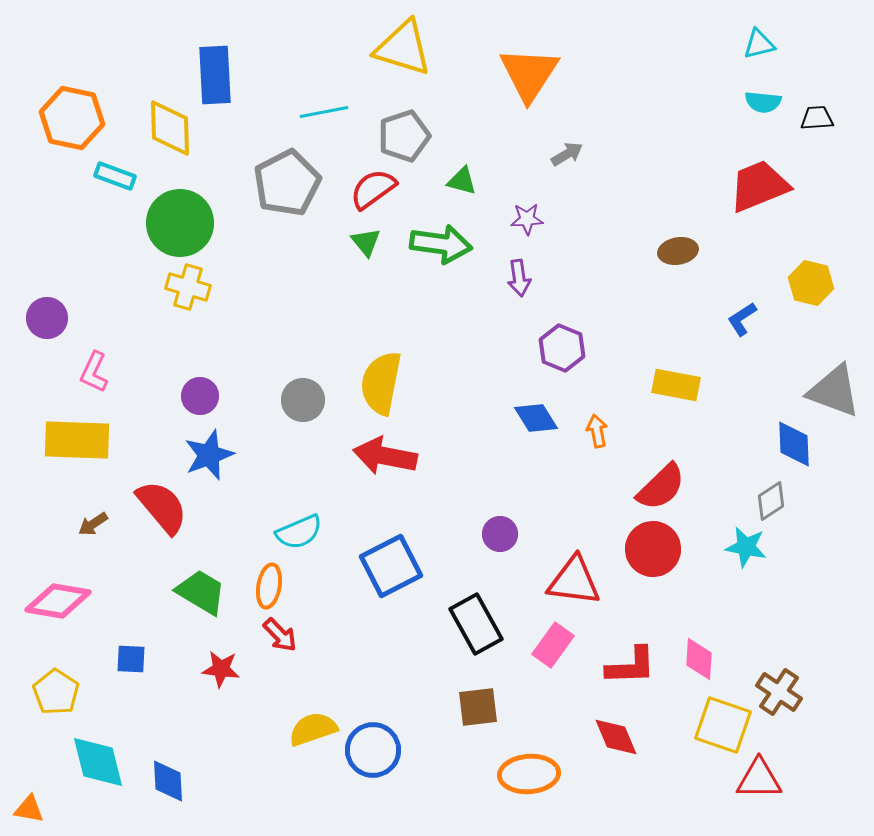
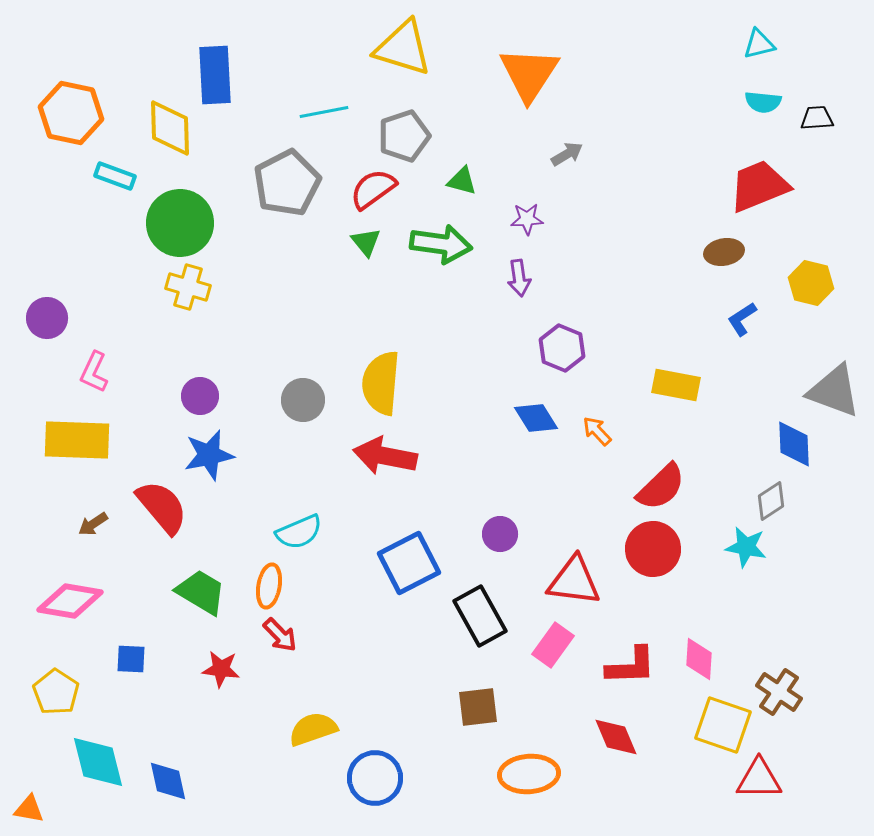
orange hexagon at (72, 118): moved 1 px left, 5 px up
brown ellipse at (678, 251): moved 46 px right, 1 px down
yellow semicircle at (381, 383): rotated 6 degrees counterclockwise
orange arrow at (597, 431): rotated 32 degrees counterclockwise
blue star at (209, 455): rotated 9 degrees clockwise
blue square at (391, 566): moved 18 px right, 3 px up
pink diamond at (58, 601): moved 12 px right
black rectangle at (476, 624): moved 4 px right, 8 px up
blue circle at (373, 750): moved 2 px right, 28 px down
blue diamond at (168, 781): rotated 9 degrees counterclockwise
